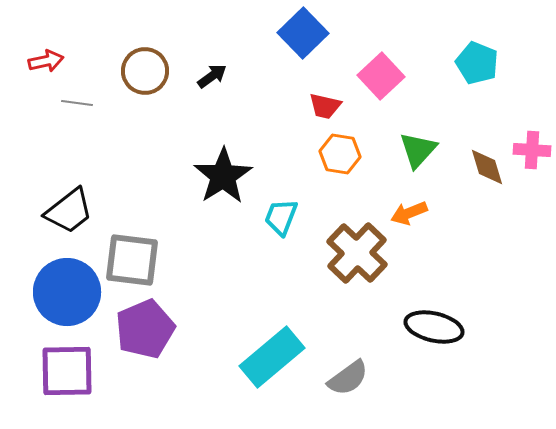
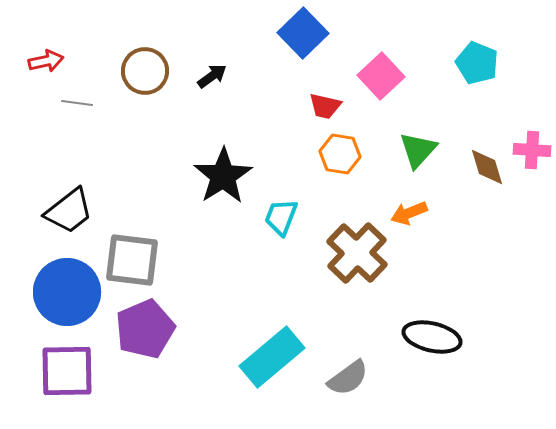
black ellipse: moved 2 px left, 10 px down
